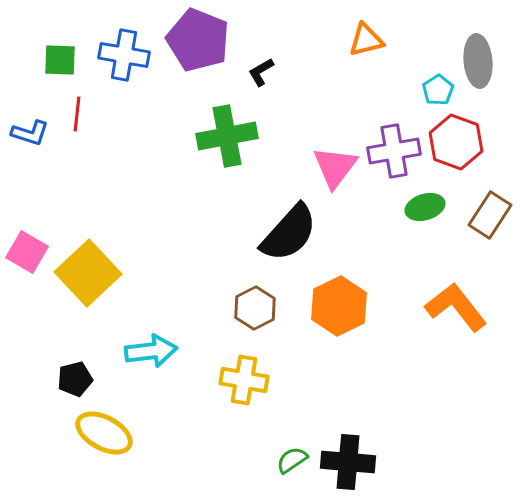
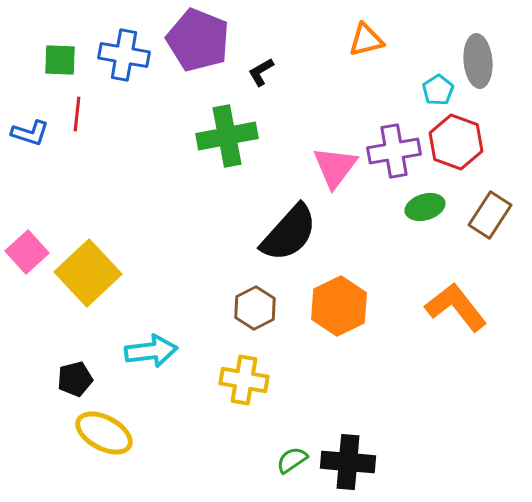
pink square: rotated 18 degrees clockwise
